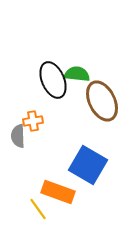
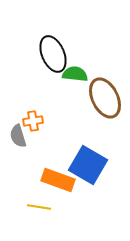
green semicircle: moved 2 px left
black ellipse: moved 26 px up
brown ellipse: moved 3 px right, 3 px up
gray semicircle: rotated 15 degrees counterclockwise
orange rectangle: moved 12 px up
yellow line: moved 1 px right, 2 px up; rotated 45 degrees counterclockwise
